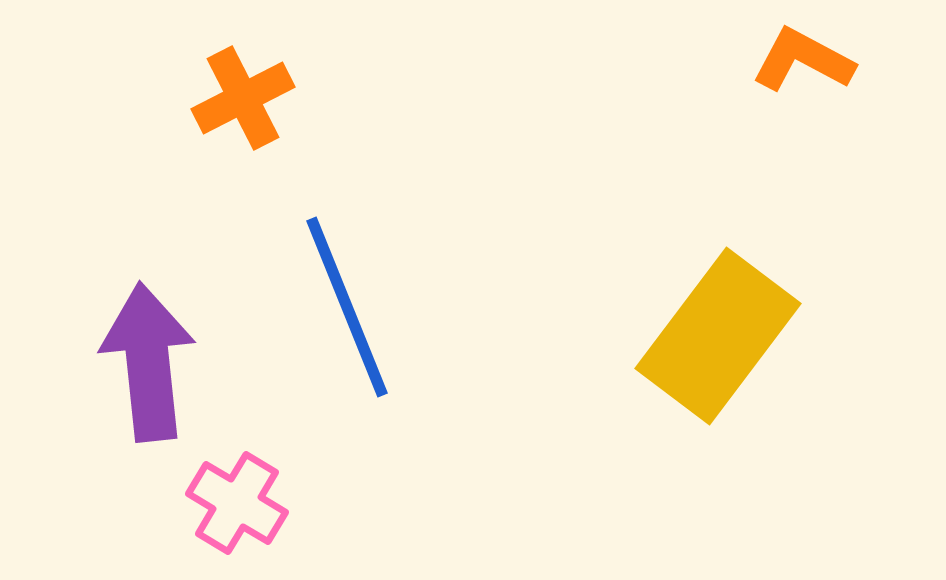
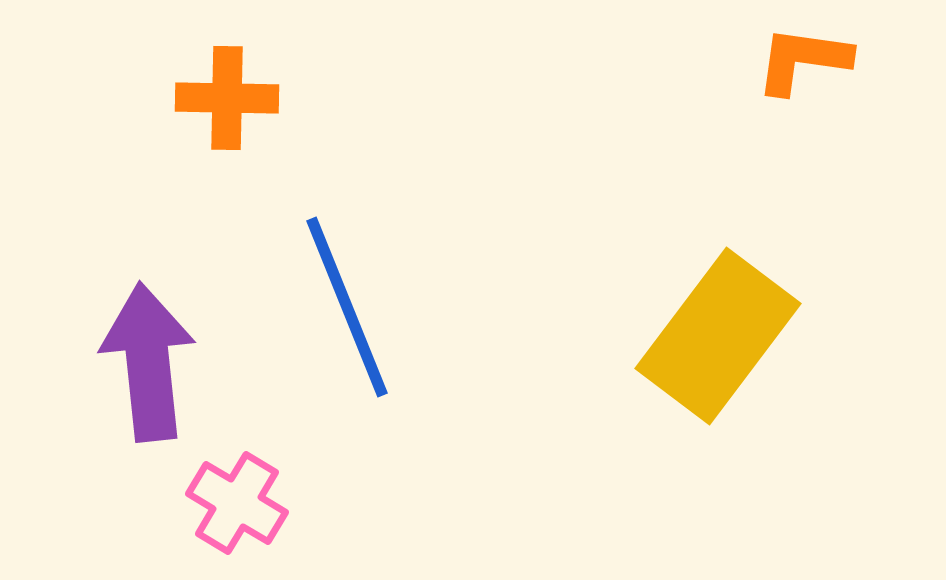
orange L-shape: rotated 20 degrees counterclockwise
orange cross: moved 16 px left; rotated 28 degrees clockwise
